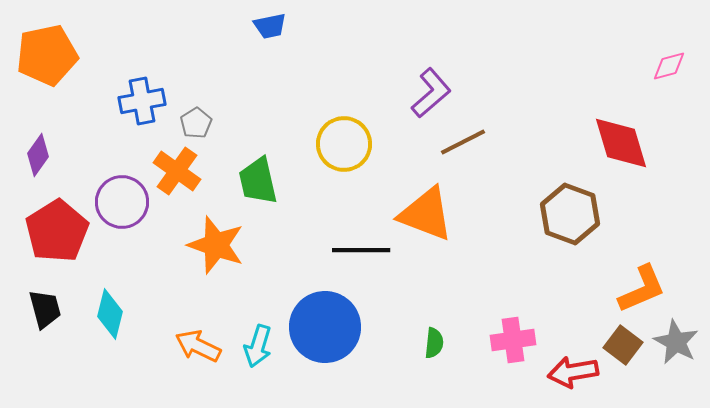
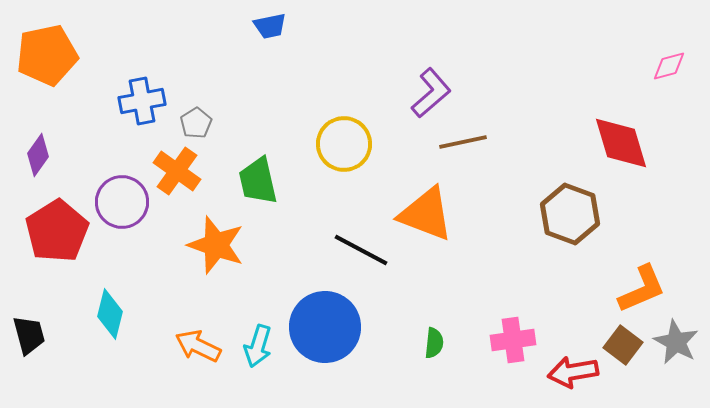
brown line: rotated 15 degrees clockwise
black line: rotated 28 degrees clockwise
black trapezoid: moved 16 px left, 26 px down
